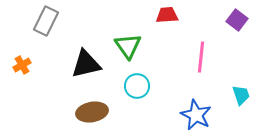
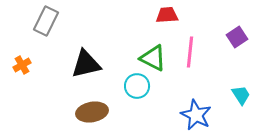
purple square: moved 17 px down; rotated 20 degrees clockwise
green triangle: moved 25 px right, 12 px down; rotated 28 degrees counterclockwise
pink line: moved 11 px left, 5 px up
cyan trapezoid: rotated 15 degrees counterclockwise
